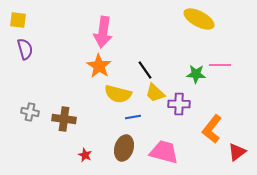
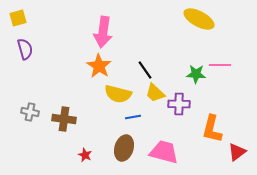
yellow square: moved 2 px up; rotated 24 degrees counterclockwise
orange L-shape: rotated 24 degrees counterclockwise
